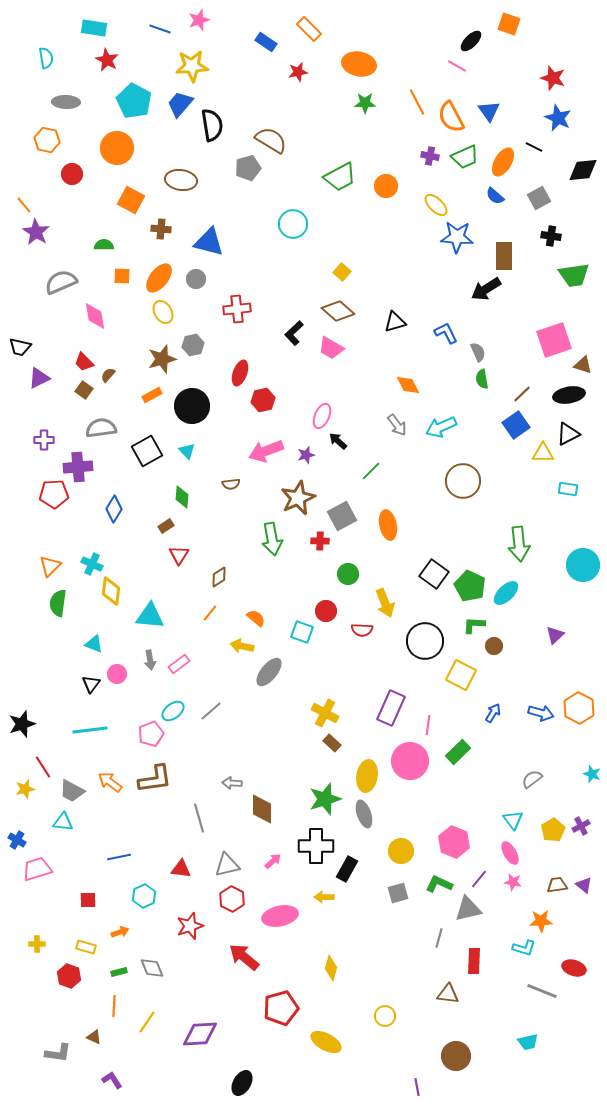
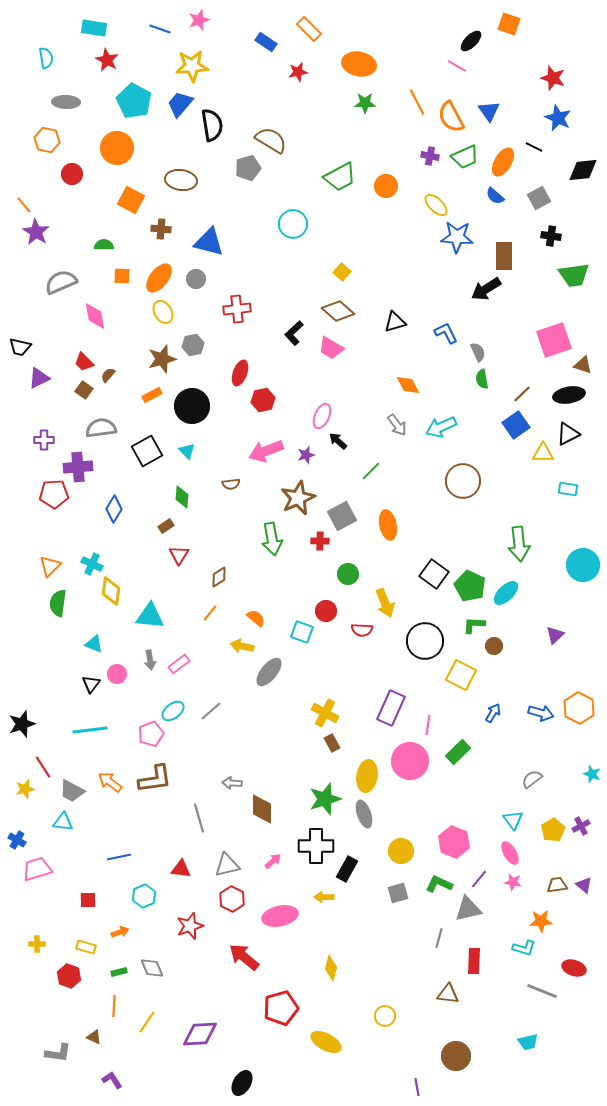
brown rectangle at (332, 743): rotated 18 degrees clockwise
